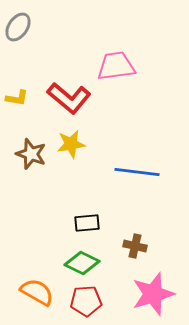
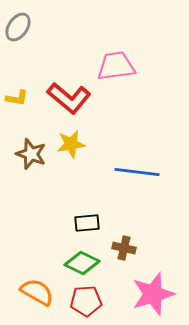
brown cross: moved 11 px left, 2 px down
